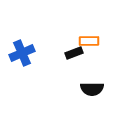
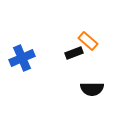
orange rectangle: moved 1 px left; rotated 42 degrees clockwise
blue cross: moved 5 px down
